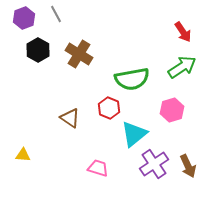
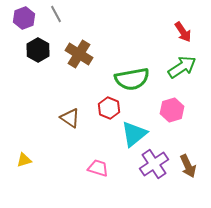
yellow triangle: moved 1 px right, 5 px down; rotated 21 degrees counterclockwise
